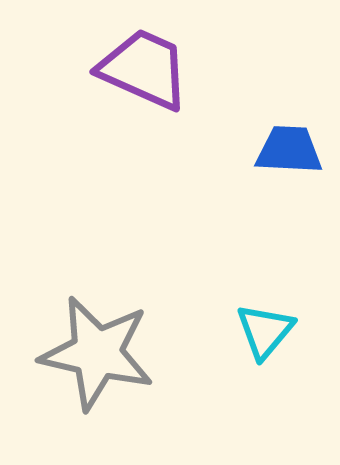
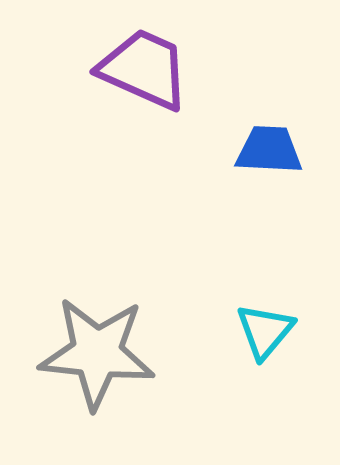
blue trapezoid: moved 20 px left
gray star: rotated 7 degrees counterclockwise
